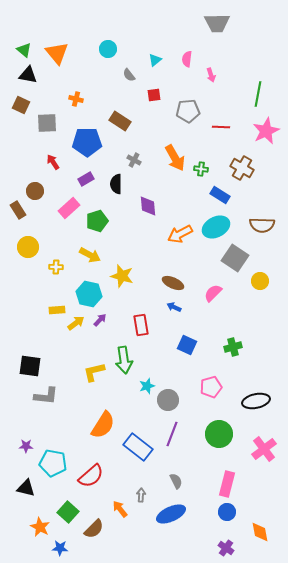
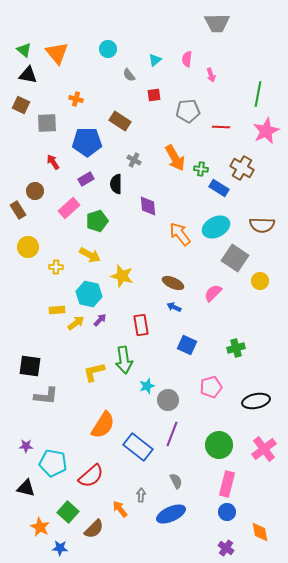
blue rectangle at (220, 195): moved 1 px left, 7 px up
orange arrow at (180, 234): rotated 80 degrees clockwise
green cross at (233, 347): moved 3 px right, 1 px down
green circle at (219, 434): moved 11 px down
